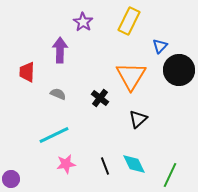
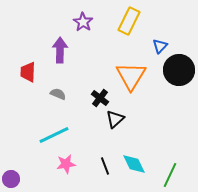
red trapezoid: moved 1 px right
black triangle: moved 23 px left
